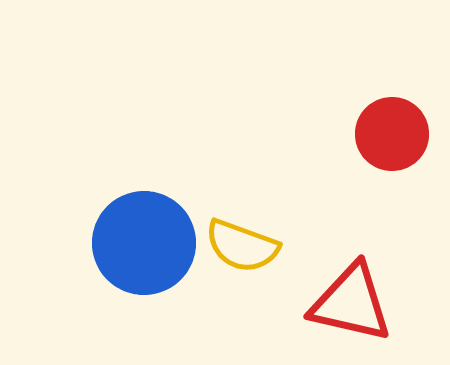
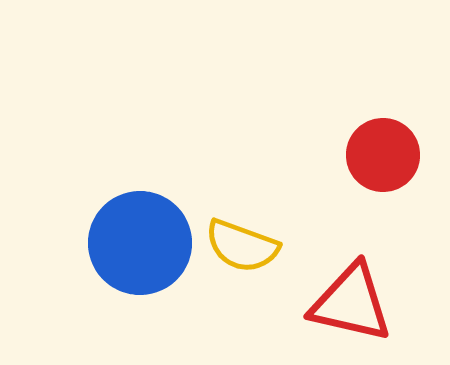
red circle: moved 9 px left, 21 px down
blue circle: moved 4 px left
